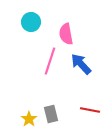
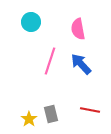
pink semicircle: moved 12 px right, 5 px up
